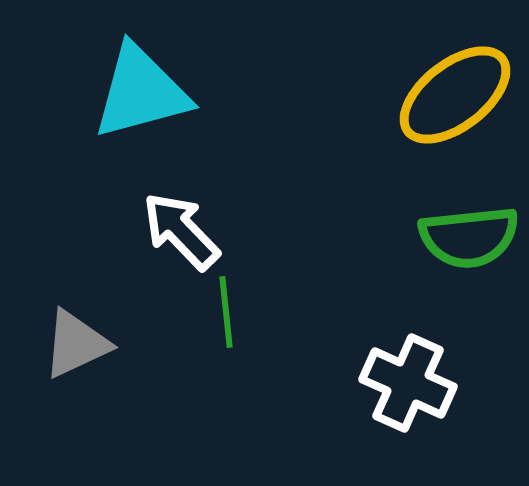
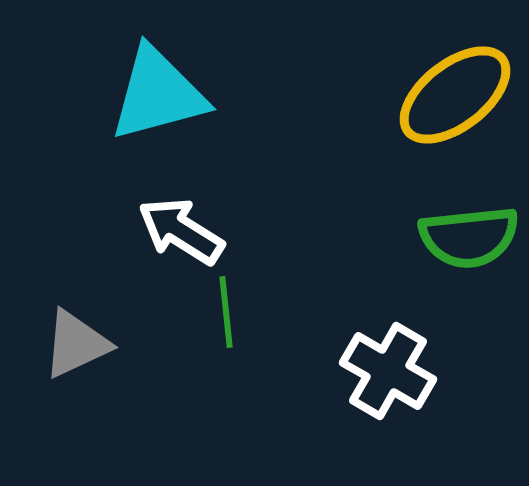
cyan triangle: moved 17 px right, 2 px down
white arrow: rotated 14 degrees counterclockwise
white cross: moved 20 px left, 12 px up; rotated 6 degrees clockwise
